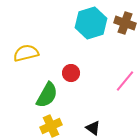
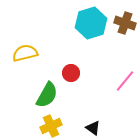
yellow semicircle: moved 1 px left
